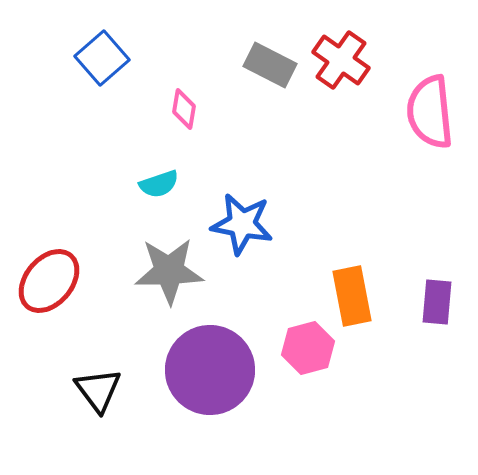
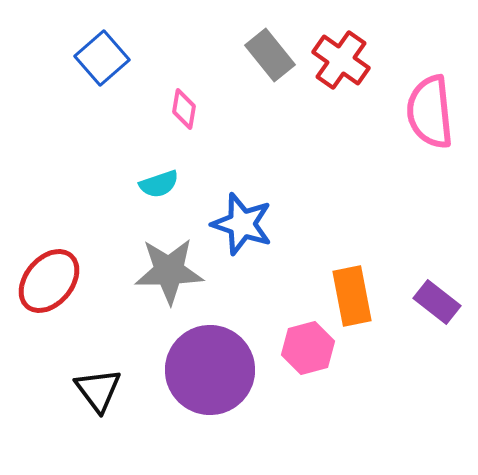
gray rectangle: moved 10 px up; rotated 24 degrees clockwise
blue star: rotated 8 degrees clockwise
purple rectangle: rotated 57 degrees counterclockwise
